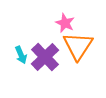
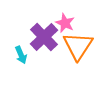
purple cross: moved 1 px left, 20 px up
